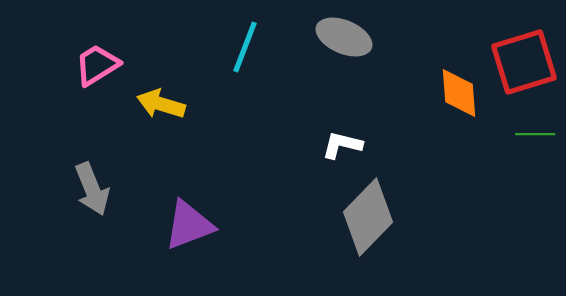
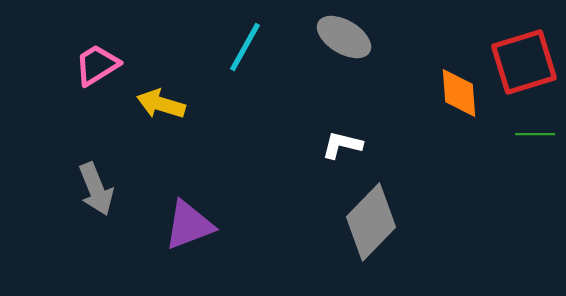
gray ellipse: rotated 8 degrees clockwise
cyan line: rotated 8 degrees clockwise
gray arrow: moved 4 px right
gray diamond: moved 3 px right, 5 px down
